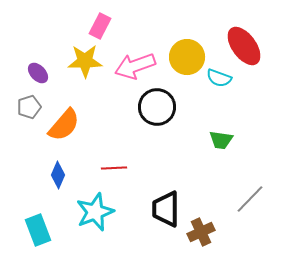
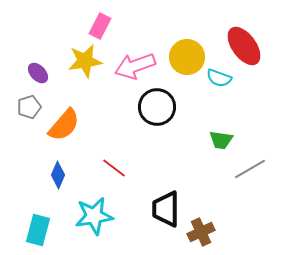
yellow star: rotated 8 degrees counterclockwise
red line: rotated 40 degrees clockwise
gray line: moved 30 px up; rotated 16 degrees clockwise
cyan star: moved 1 px left, 4 px down; rotated 12 degrees clockwise
cyan rectangle: rotated 36 degrees clockwise
